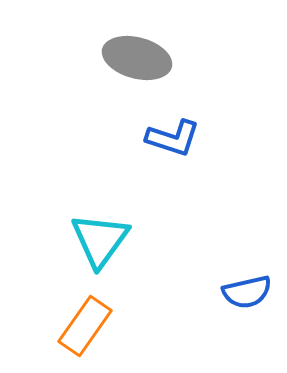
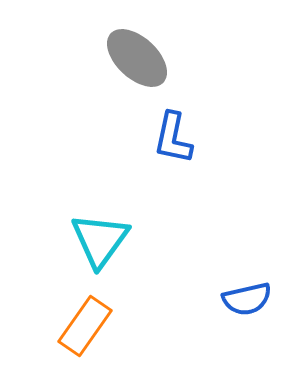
gray ellipse: rotated 28 degrees clockwise
blue L-shape: rotated 84 degrees clockwise
blue semicircle: moved 7 px down
